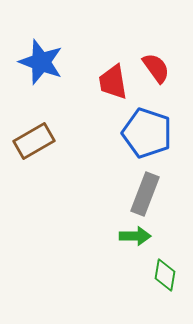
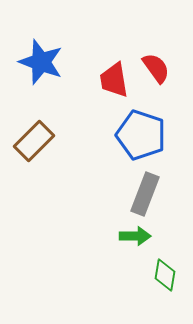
red trapezoid: moved 1 px right, 2 px up
blue pentagon: moved 6 px left, 2 px down
brown rectangle: rotated 15 degrees counterclockwise
